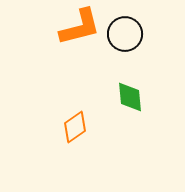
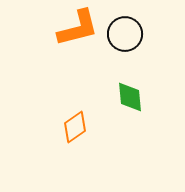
orange L-shape: moved 2 px left, 1 px down
